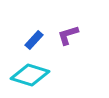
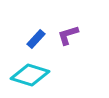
blue rectangle: moved 2 px right, 1 px up
